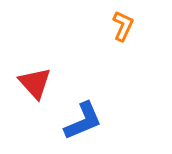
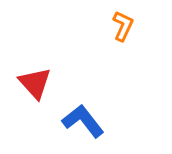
blue L-shape: rotated 105 degrees counterclockwise
